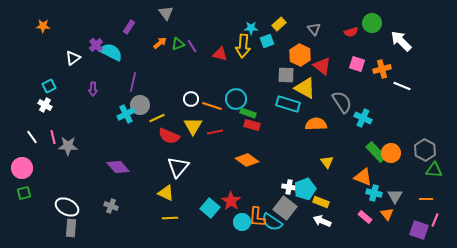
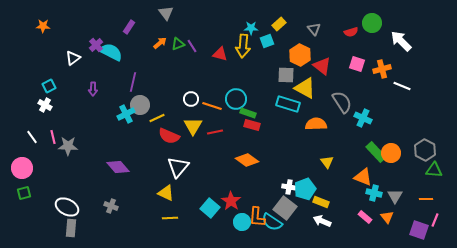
orange triangle at (387, 214): moved 3 px down
